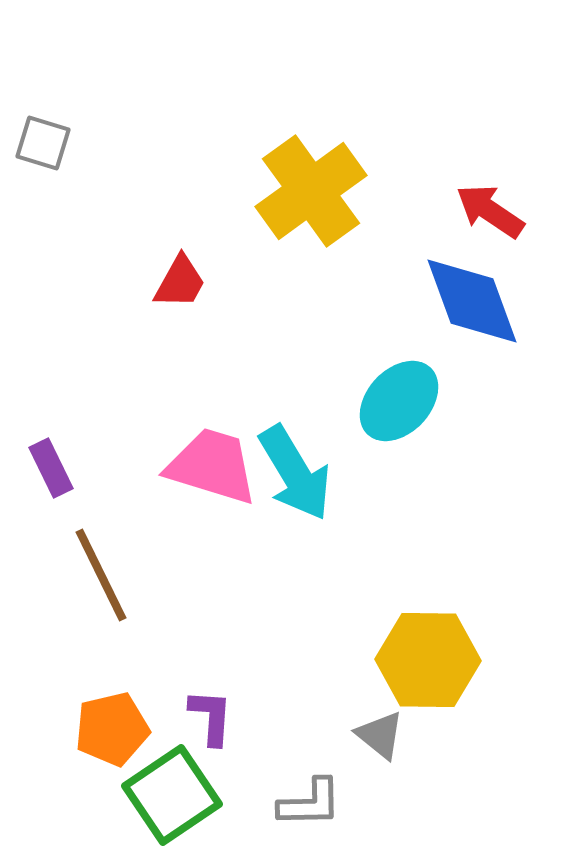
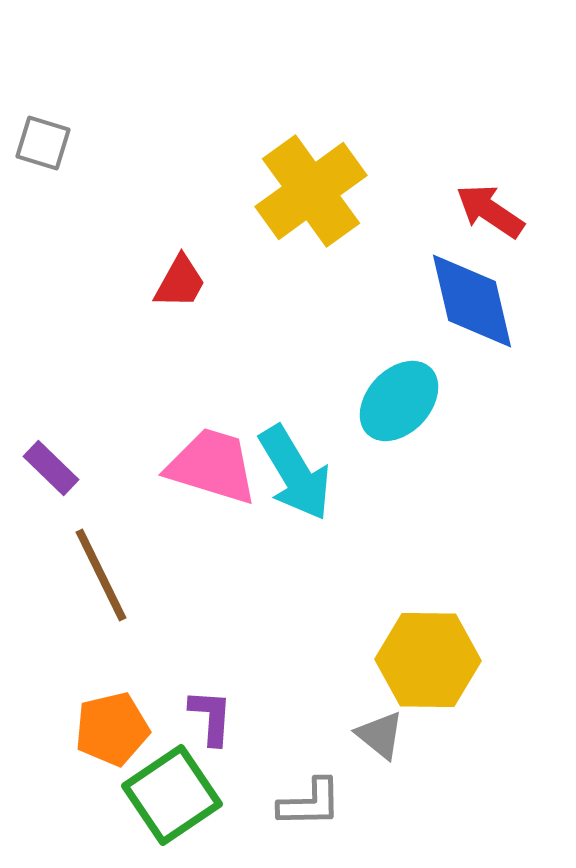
blue diamond: rotated 7 degrees clockwise
purple rectangle: rotated 20 degrees counterclockwise
